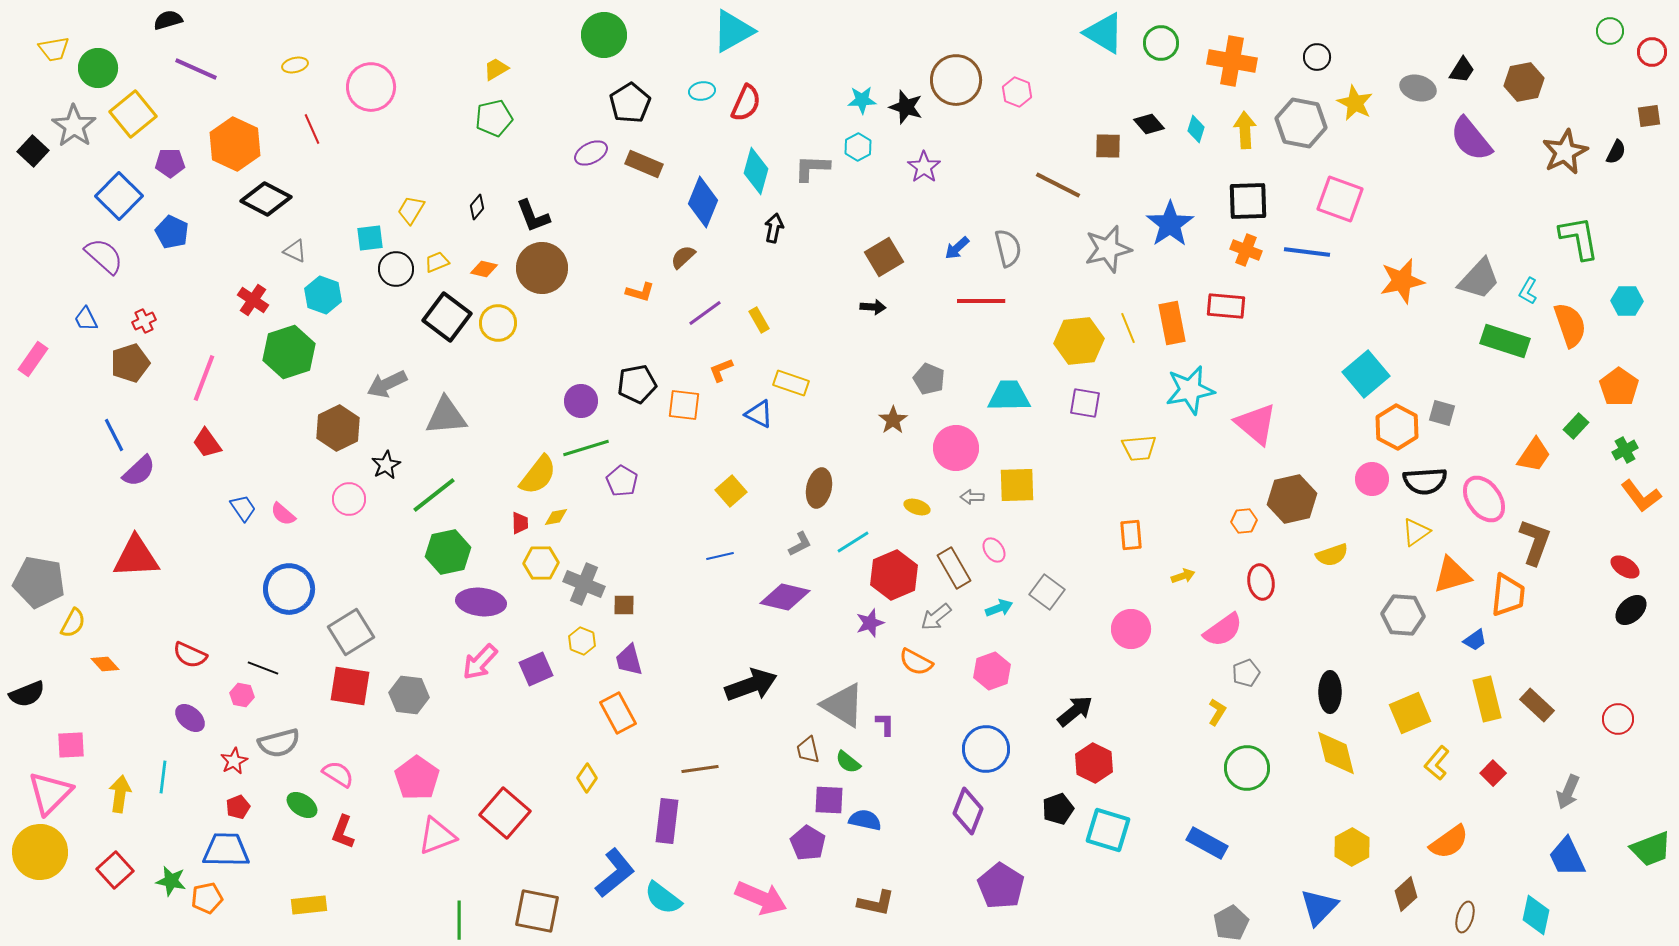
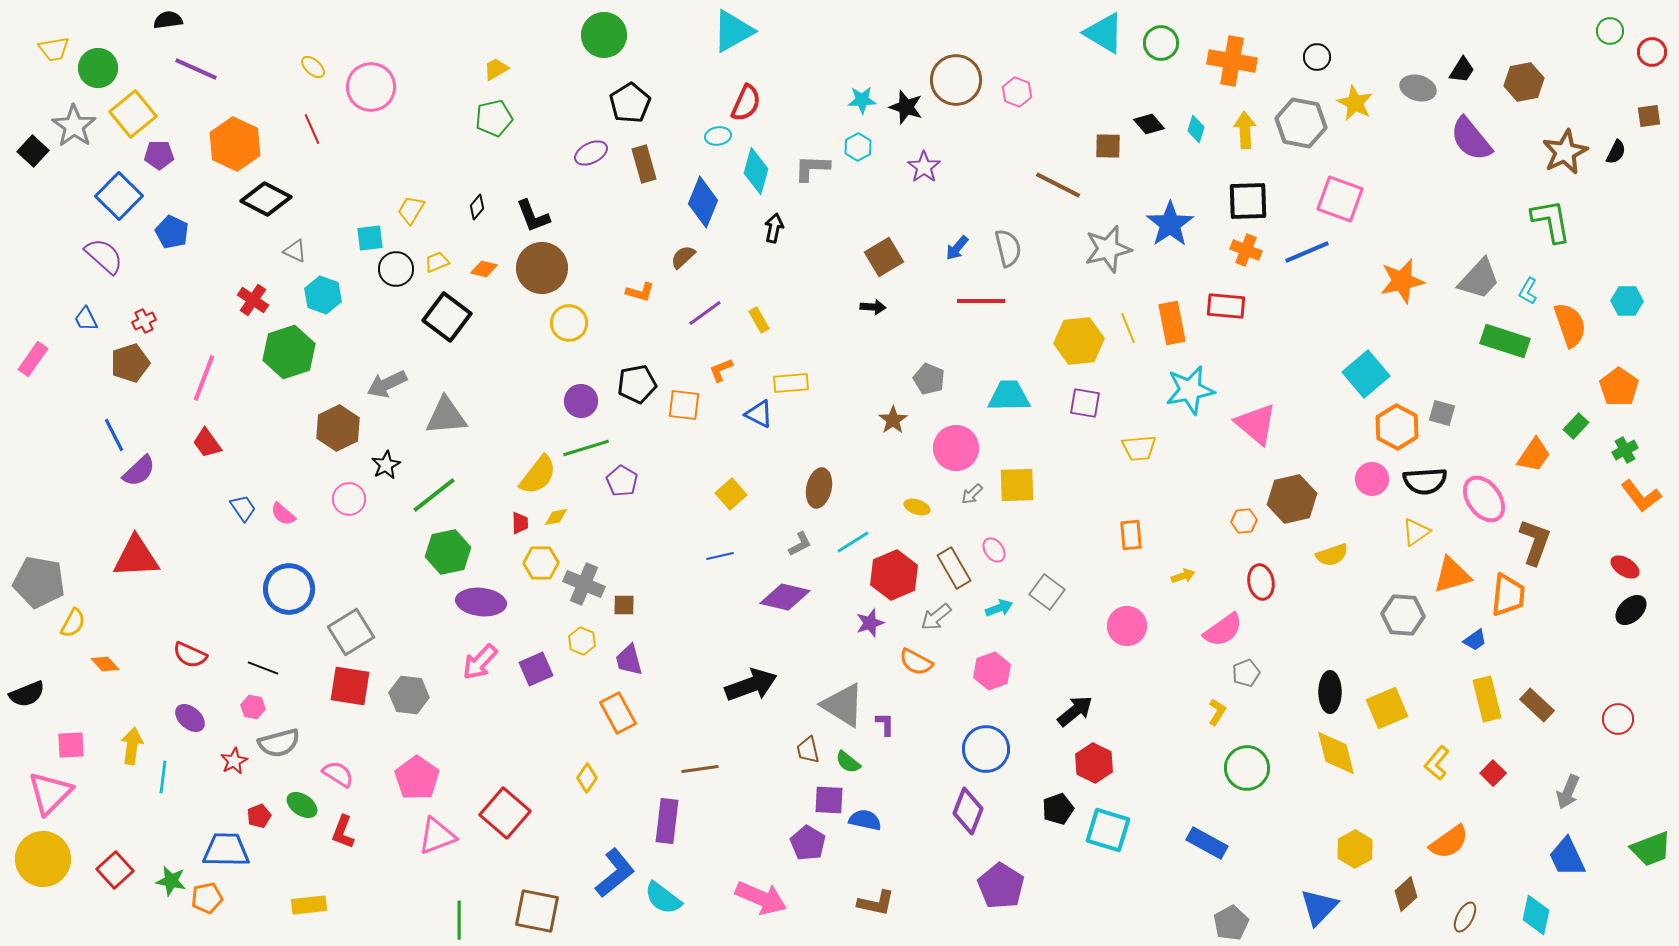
black semicircle at (168, 20): rotated 8 degrees clockwise
yellow ellipse at (295, 65): moved 18 px right, 2 px down; rotated 55 degrees clockwise
cyan ellipse at (702, 91): moved 16 px right, 45 px down
purple pentagon at (170, 163): moved 11 px left, 8 px up
brown rectangle at (644, 164): rotated 51 degrees clockwise
green L-shape at (1579, 238): moved 28 px left, 17 px up
blue arrow at (957, 248): rotated 8 degrees counterclockwise
blue line at (1307, 252): rotated 30 degrees counterclockwise
yellow circle at (498, 323): moved 71 px right
yellow rectangle at (791, 383): rotated 24 degrees counterclockwise
yellow square at (731, 491): moved 3 px down
gray arrow at (972, 497): moved 3 px up; rotated 45 degrees counterclockwise
pink circle at (1131, 629): moved 4 px left, 3 px up
pink hexagon at (242, 695): moved 11 px right, 12 px down
yellow square at (1410, 713): moved 23 px left, 5 px up
yellow arrow at (120, 794): moved 12 px right, 48 px up
red pentagon at (238, 807): moved 21 px right, 9 px down
yellow hexagon at (1352, 847): moved 3 px right, 2 px down
yellow circle at (40, 852): moved 3 px right, 7 px down
brown ellipse at (1465, 917): rotated 12 degrees clockwise
